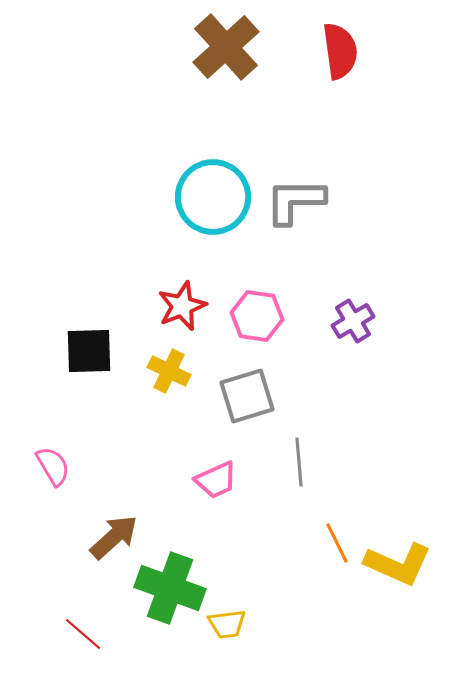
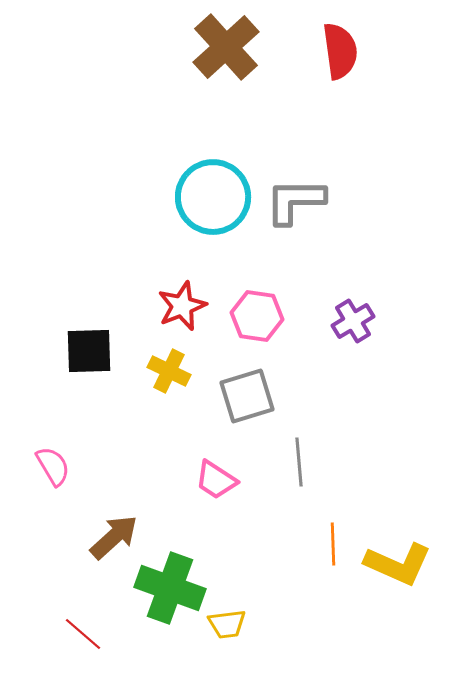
pink trapezoid: rotated 57 degrees clockwise
orange line: moved 4 px left, 1 px down; rotated 24 degrees clockwise
